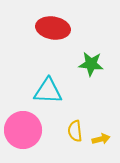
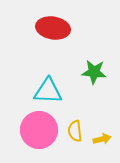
green star: moved 3 px right, 8 px down
pink circle: moved 16 px right
yellow arrow: moved 1 px right
